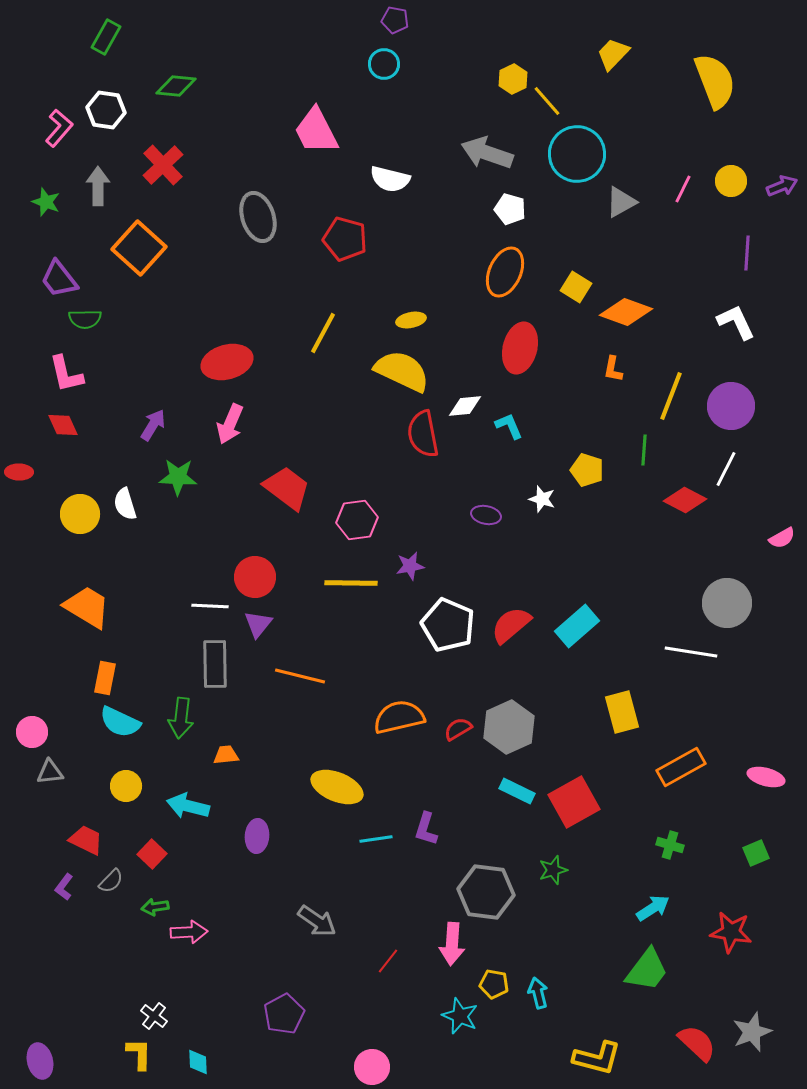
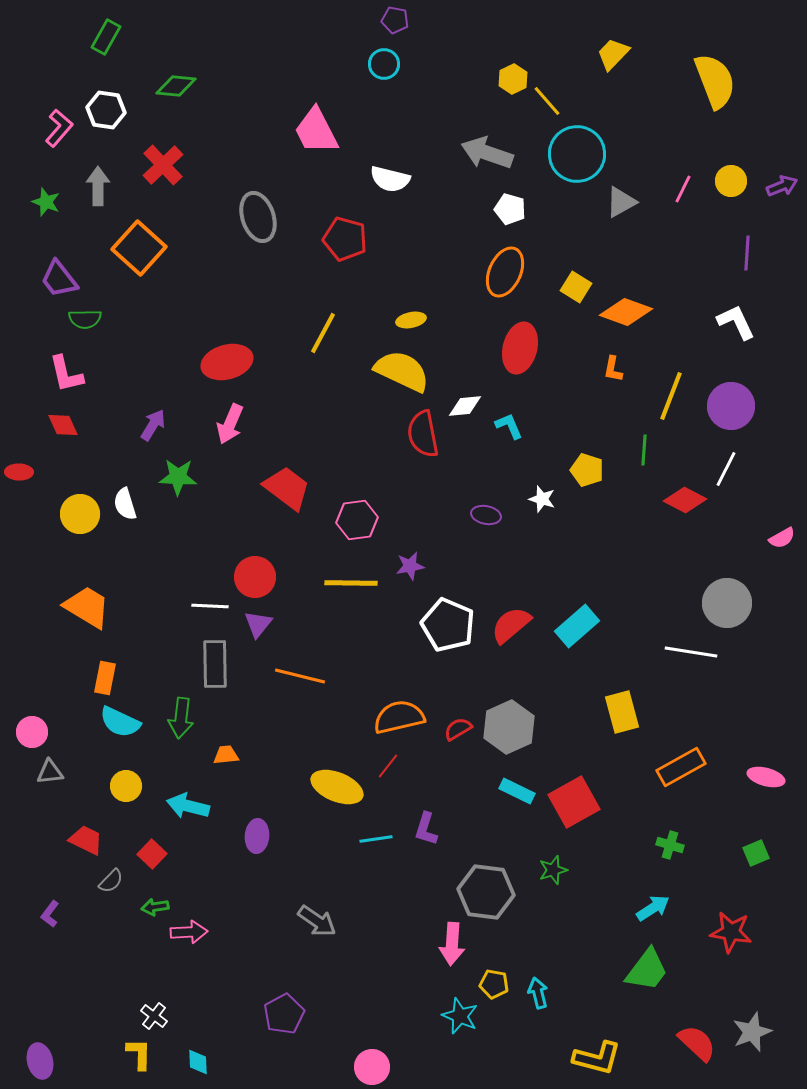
purple L-shape at (64, 887): moved 14 px left, 27 px down
red line at (388, 961): moved 195 px up
